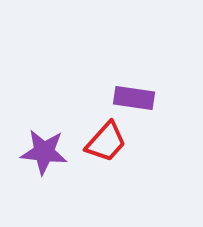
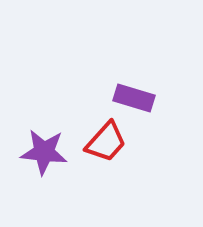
purple rectangle: rotated 9 degrees clockwise
